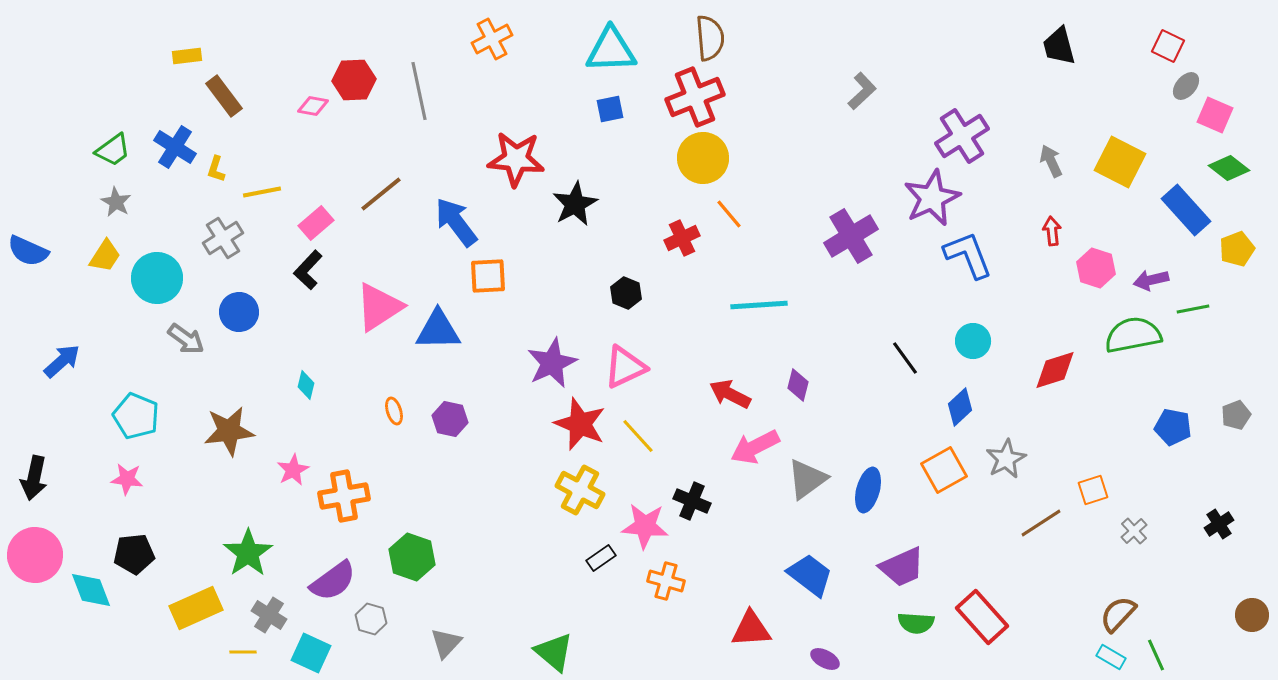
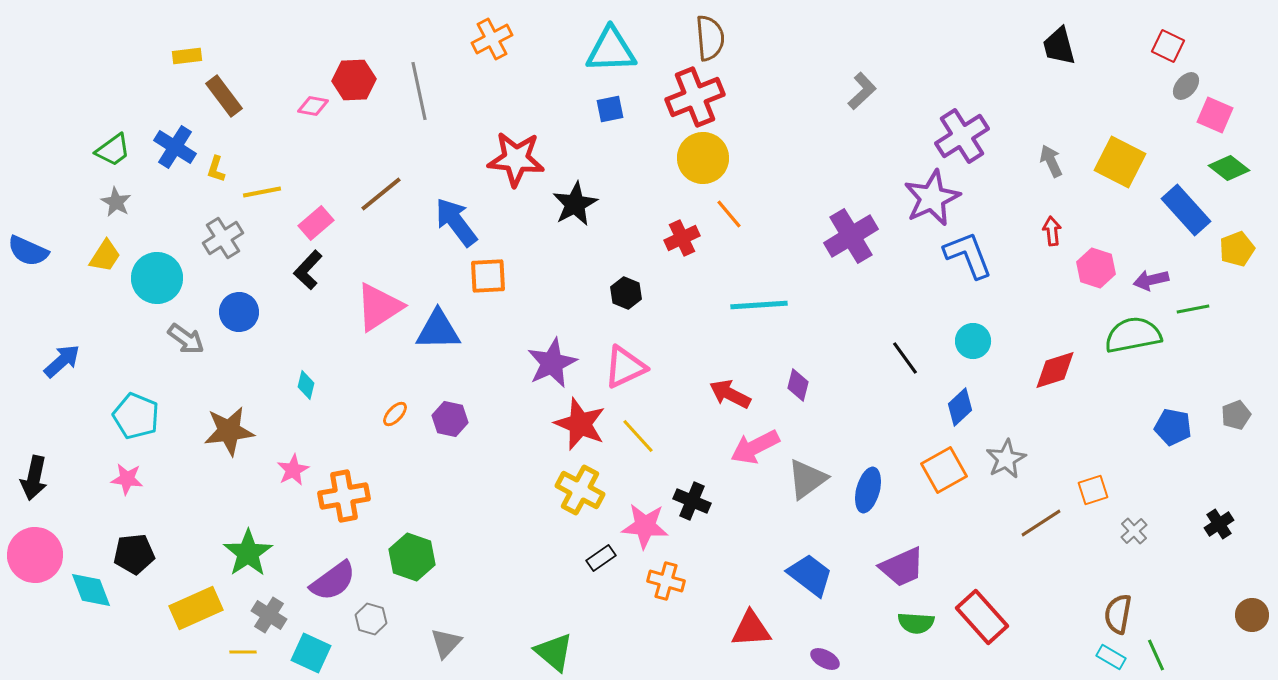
orange ellipse at (394, 411): moved 1 px right, 3 px down; rotated 60 degrees clockwise
brown semicircle at (1118, 614): rotated 33 degrees counterclockwise
